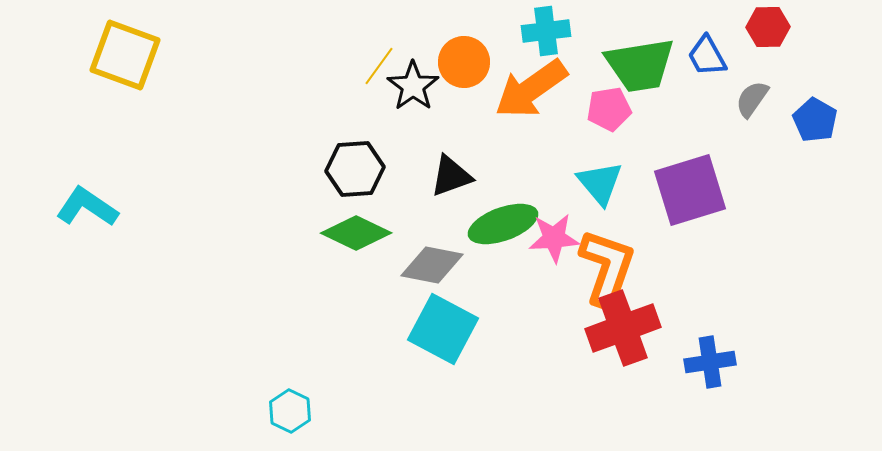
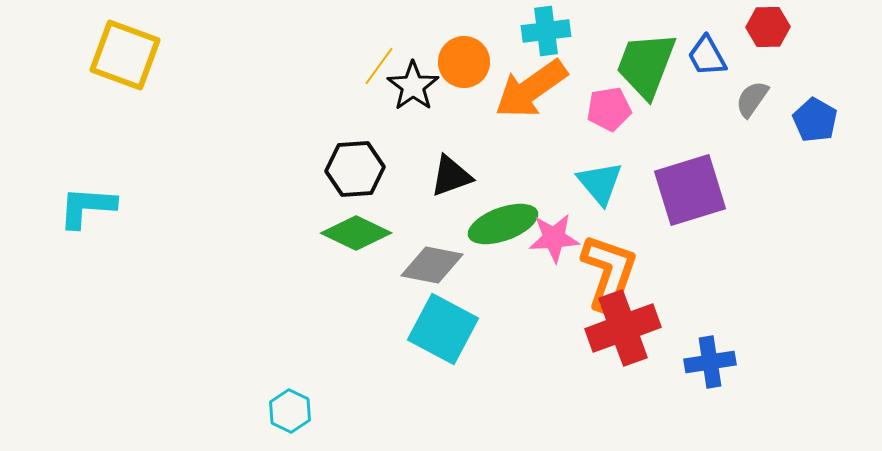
green trapezoid: moved 6 px right; rotated 120 degrees clockwise
cyan L-shape: rotated 30 degrees counterclockwise
orange L-shape: moved 2 px right, 5 px down
